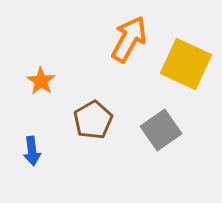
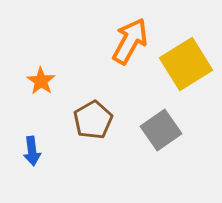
orange arrow: moved 1 px right, 2 px down
yellow square: rotated 33 degrees clockwise
